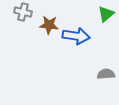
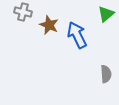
brown star: rotated 18 degrees clockwise
blue arrow: moved 1 px right, 1 px up; rotated 124 degrees counterclockwise
gray semicircle: rotated 90 degrees clockwise
